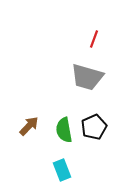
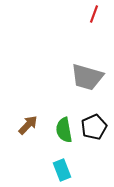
red line: moved 25 px up
brown arrow: moved 1 px left, 1 px up
